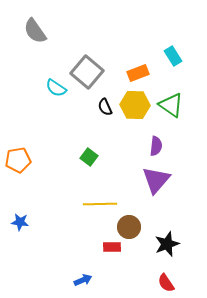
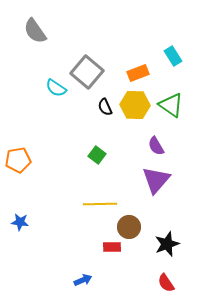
purple semicircle: rotated 144 degrees clockwise
green square: moved 8 px right, 2 px up
